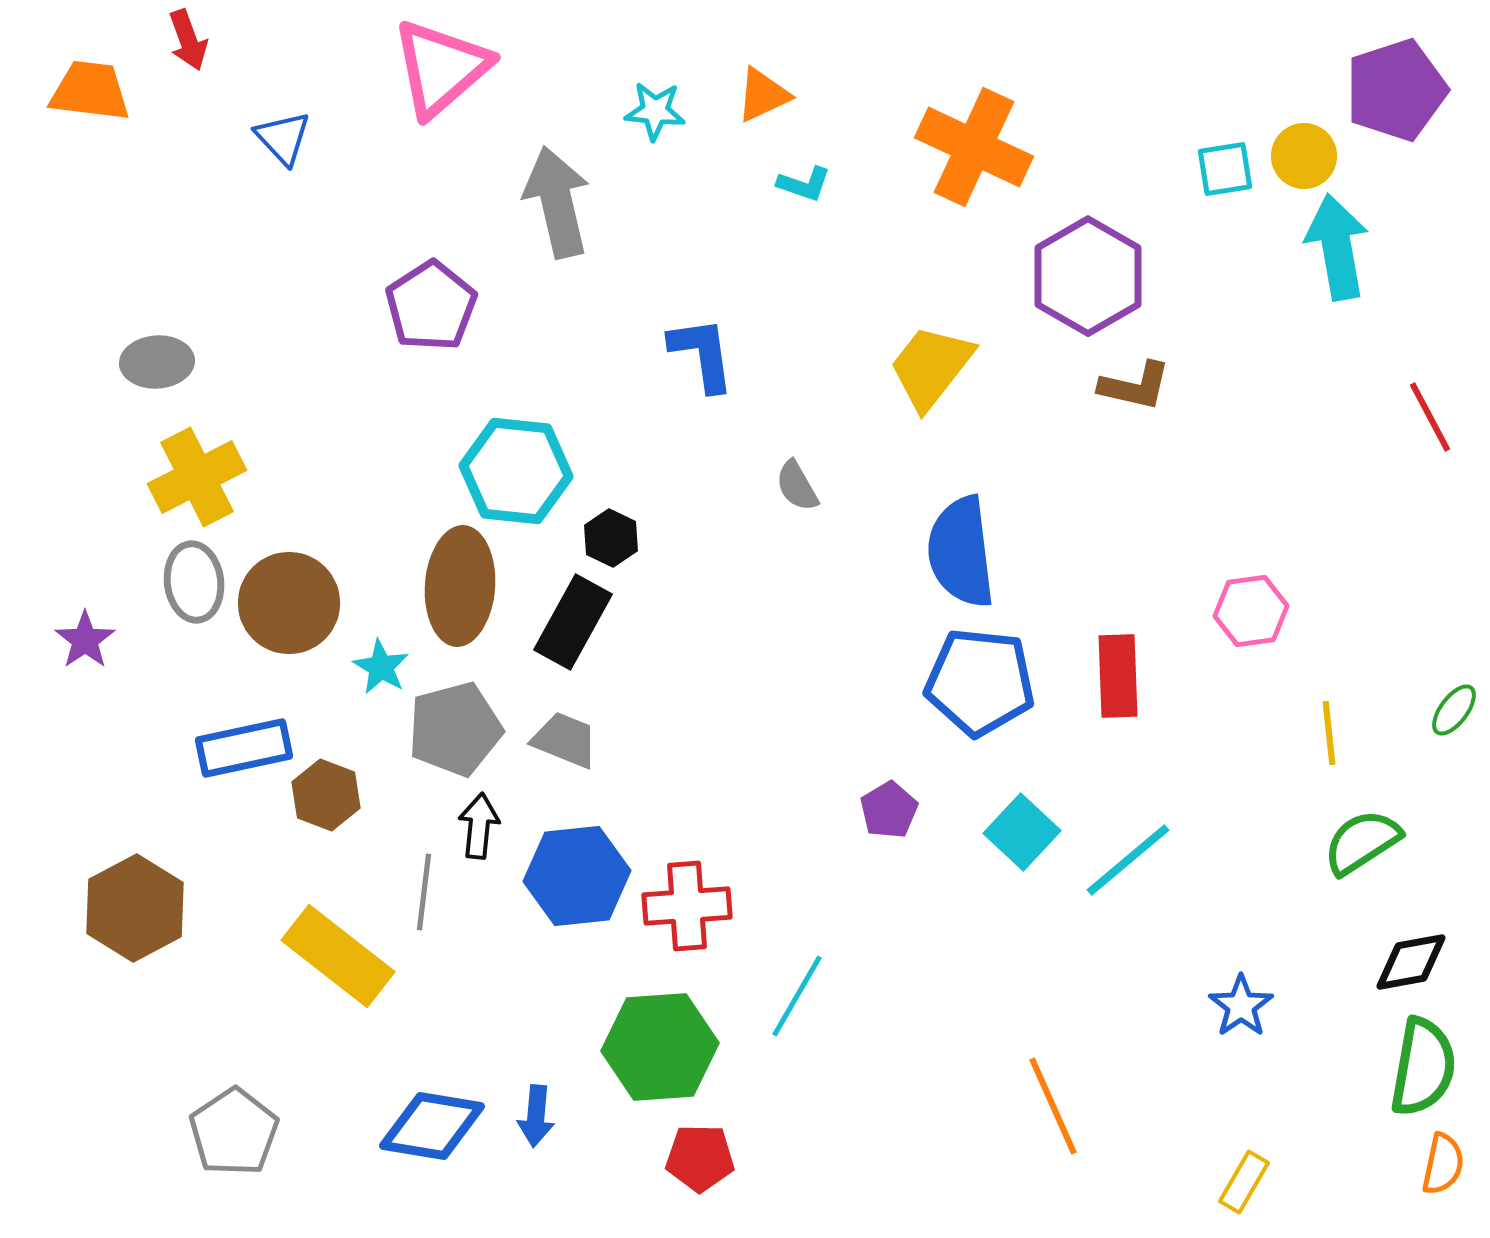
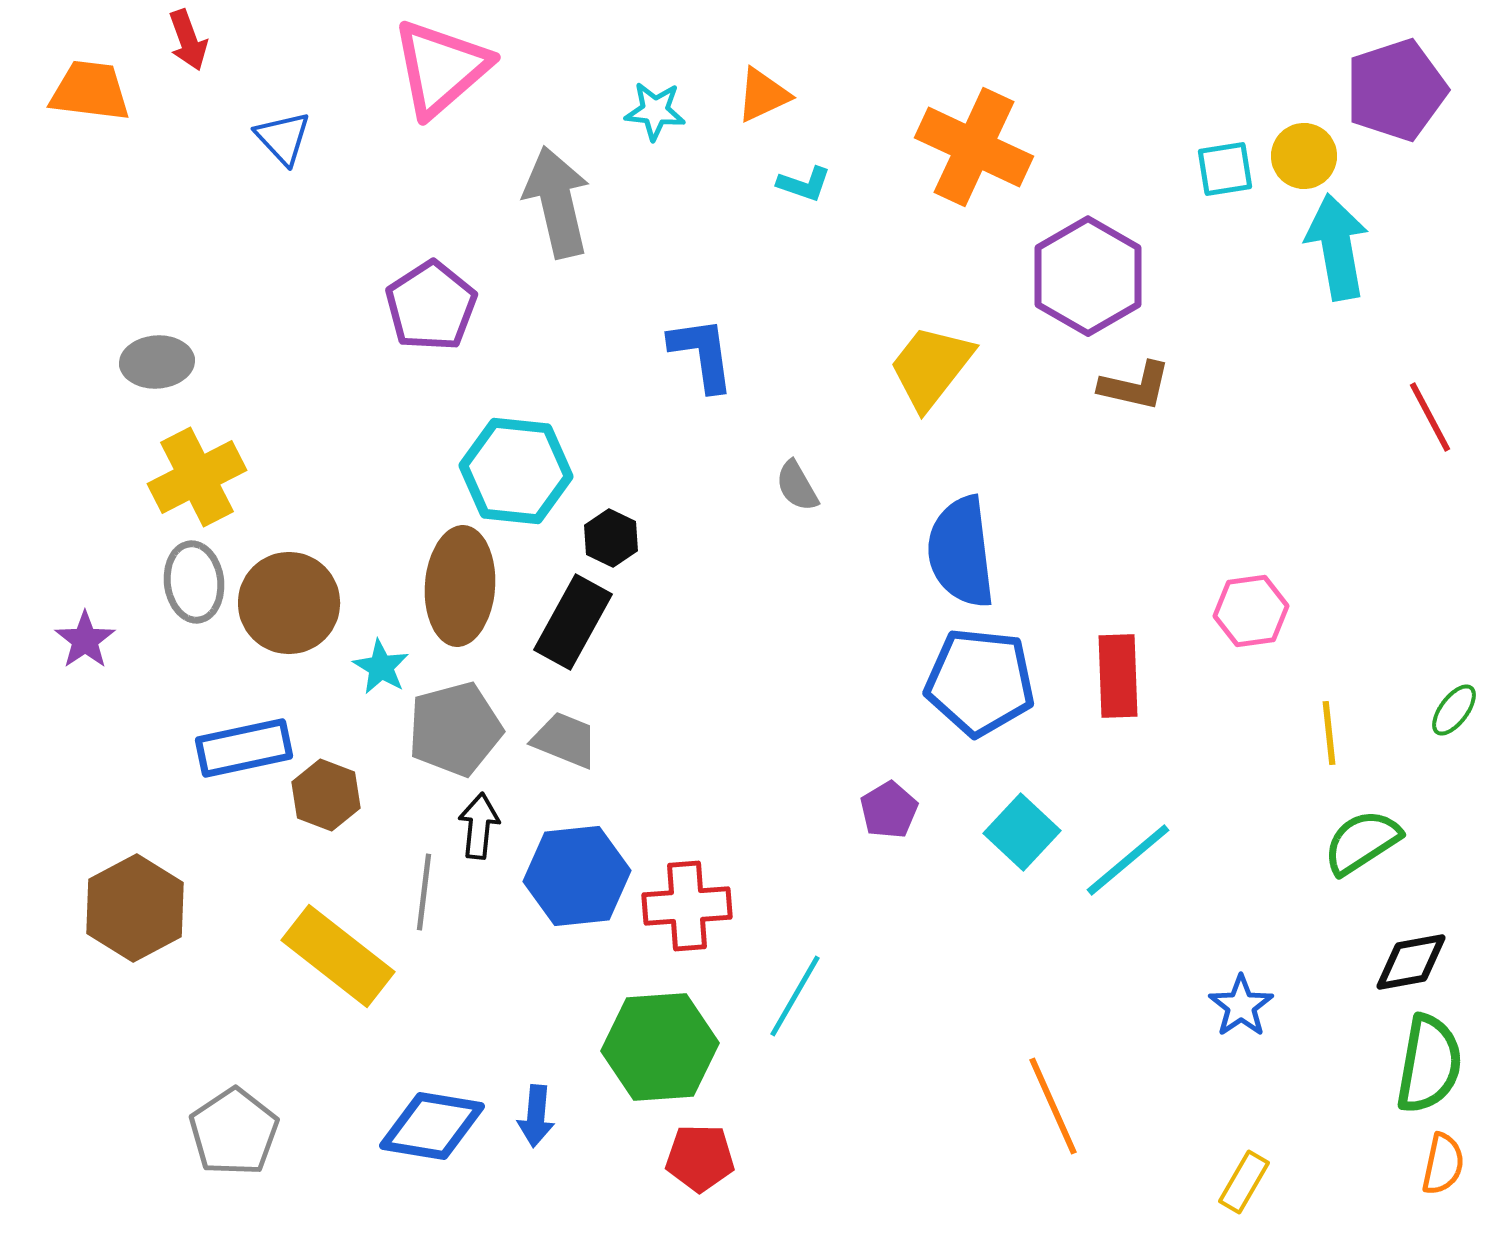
cyan line at (797, 996): moved 2 px left
green semicircle at (1423, 1067): moved 6 px right, 3 px up
